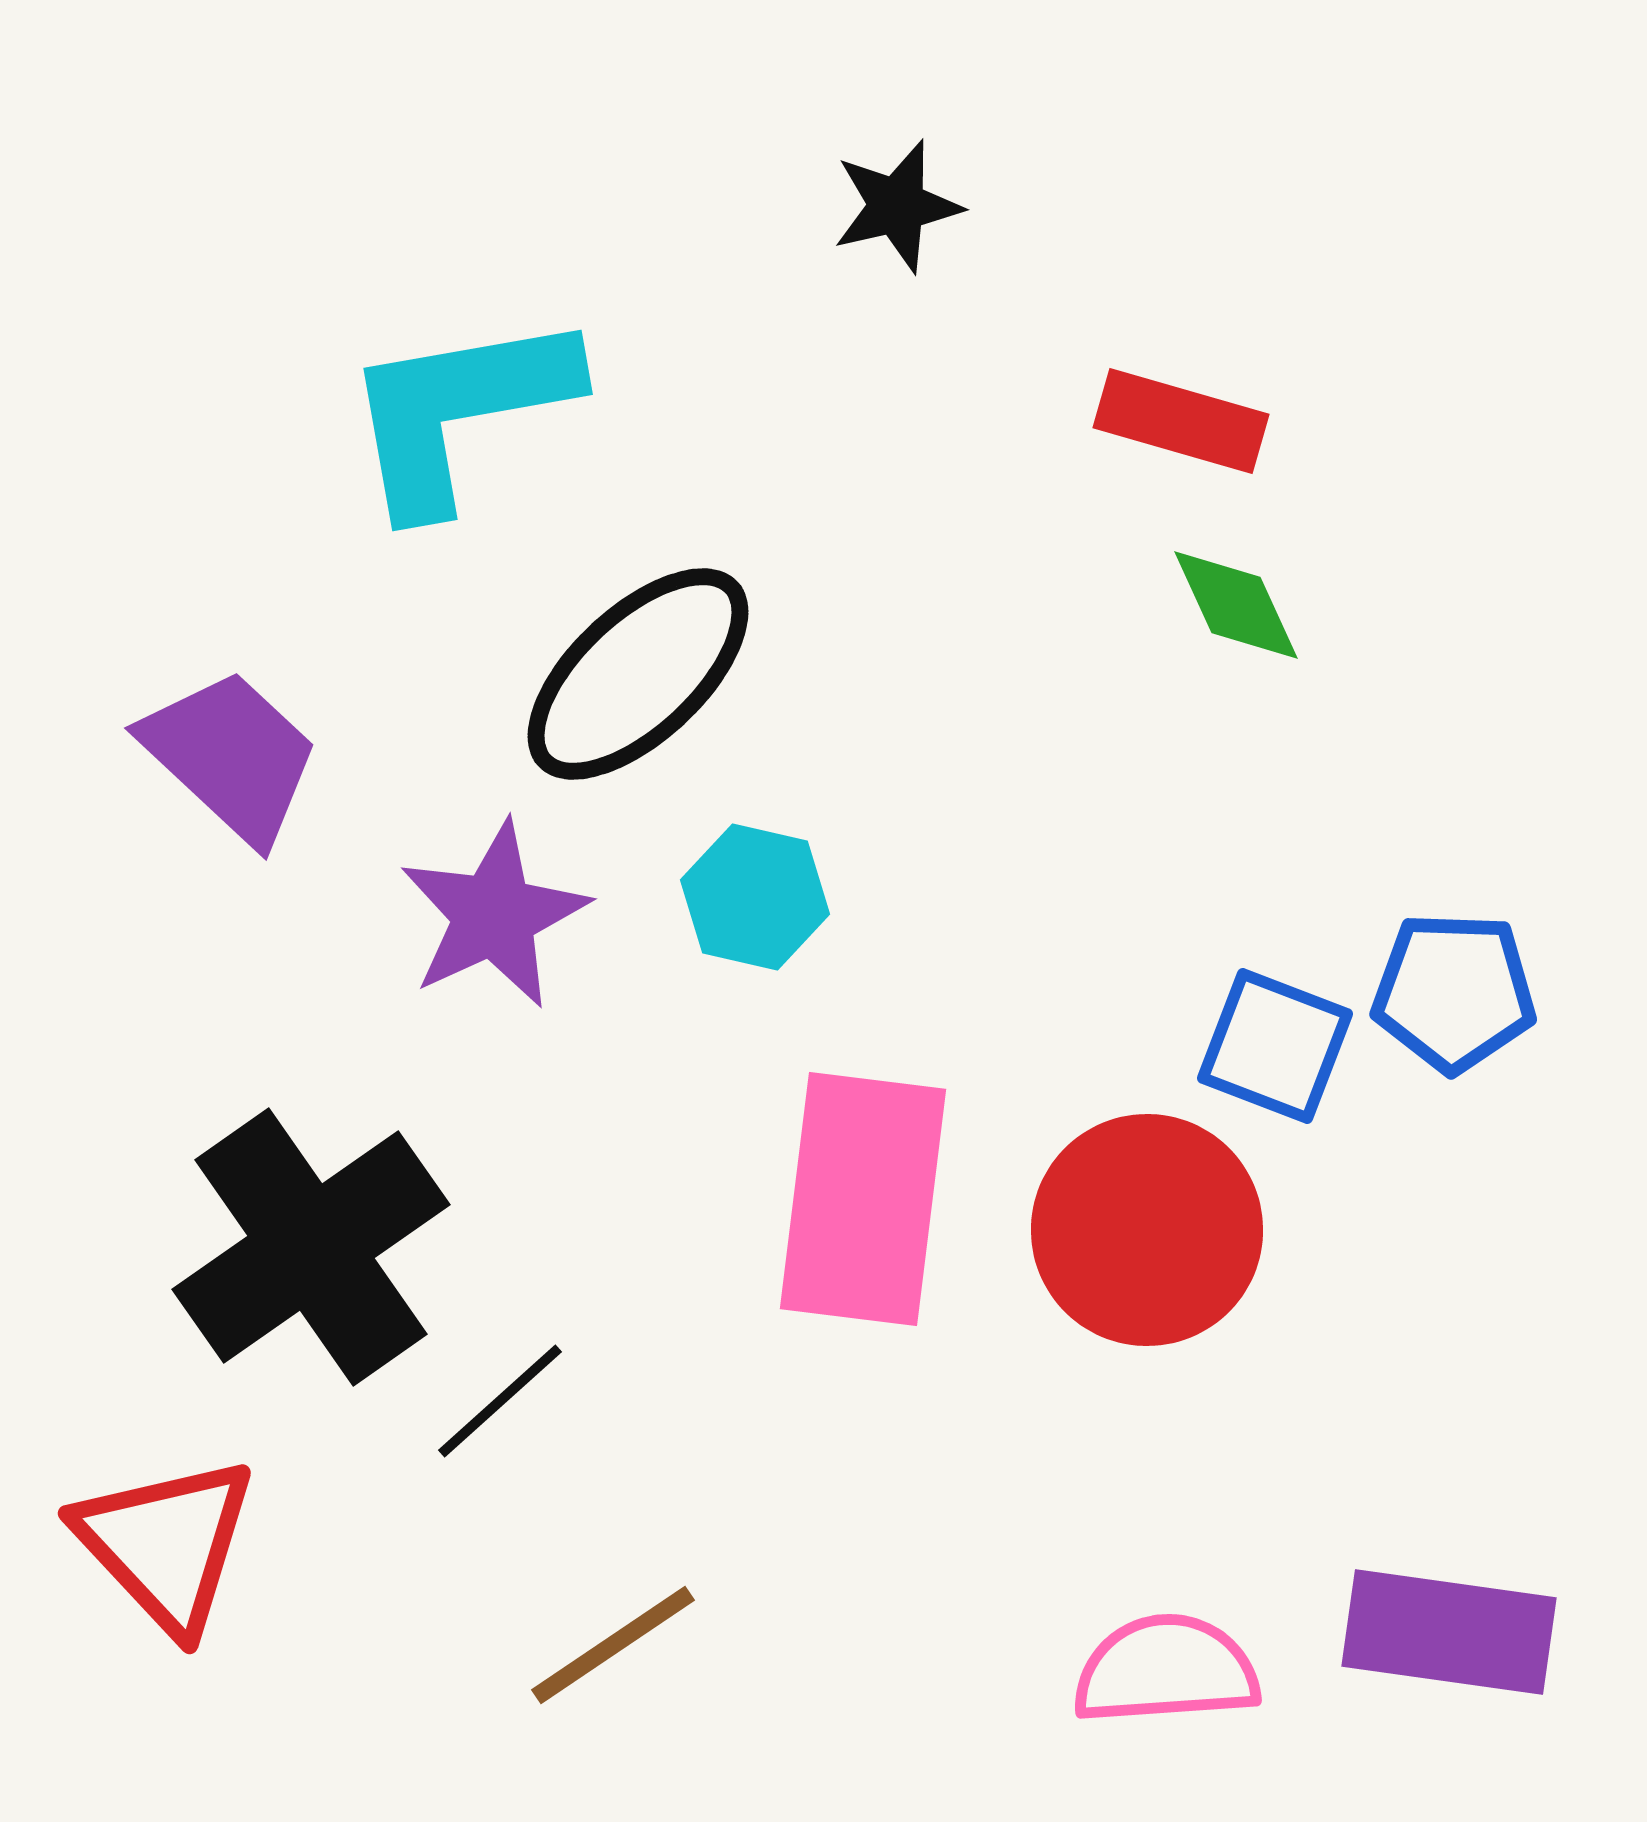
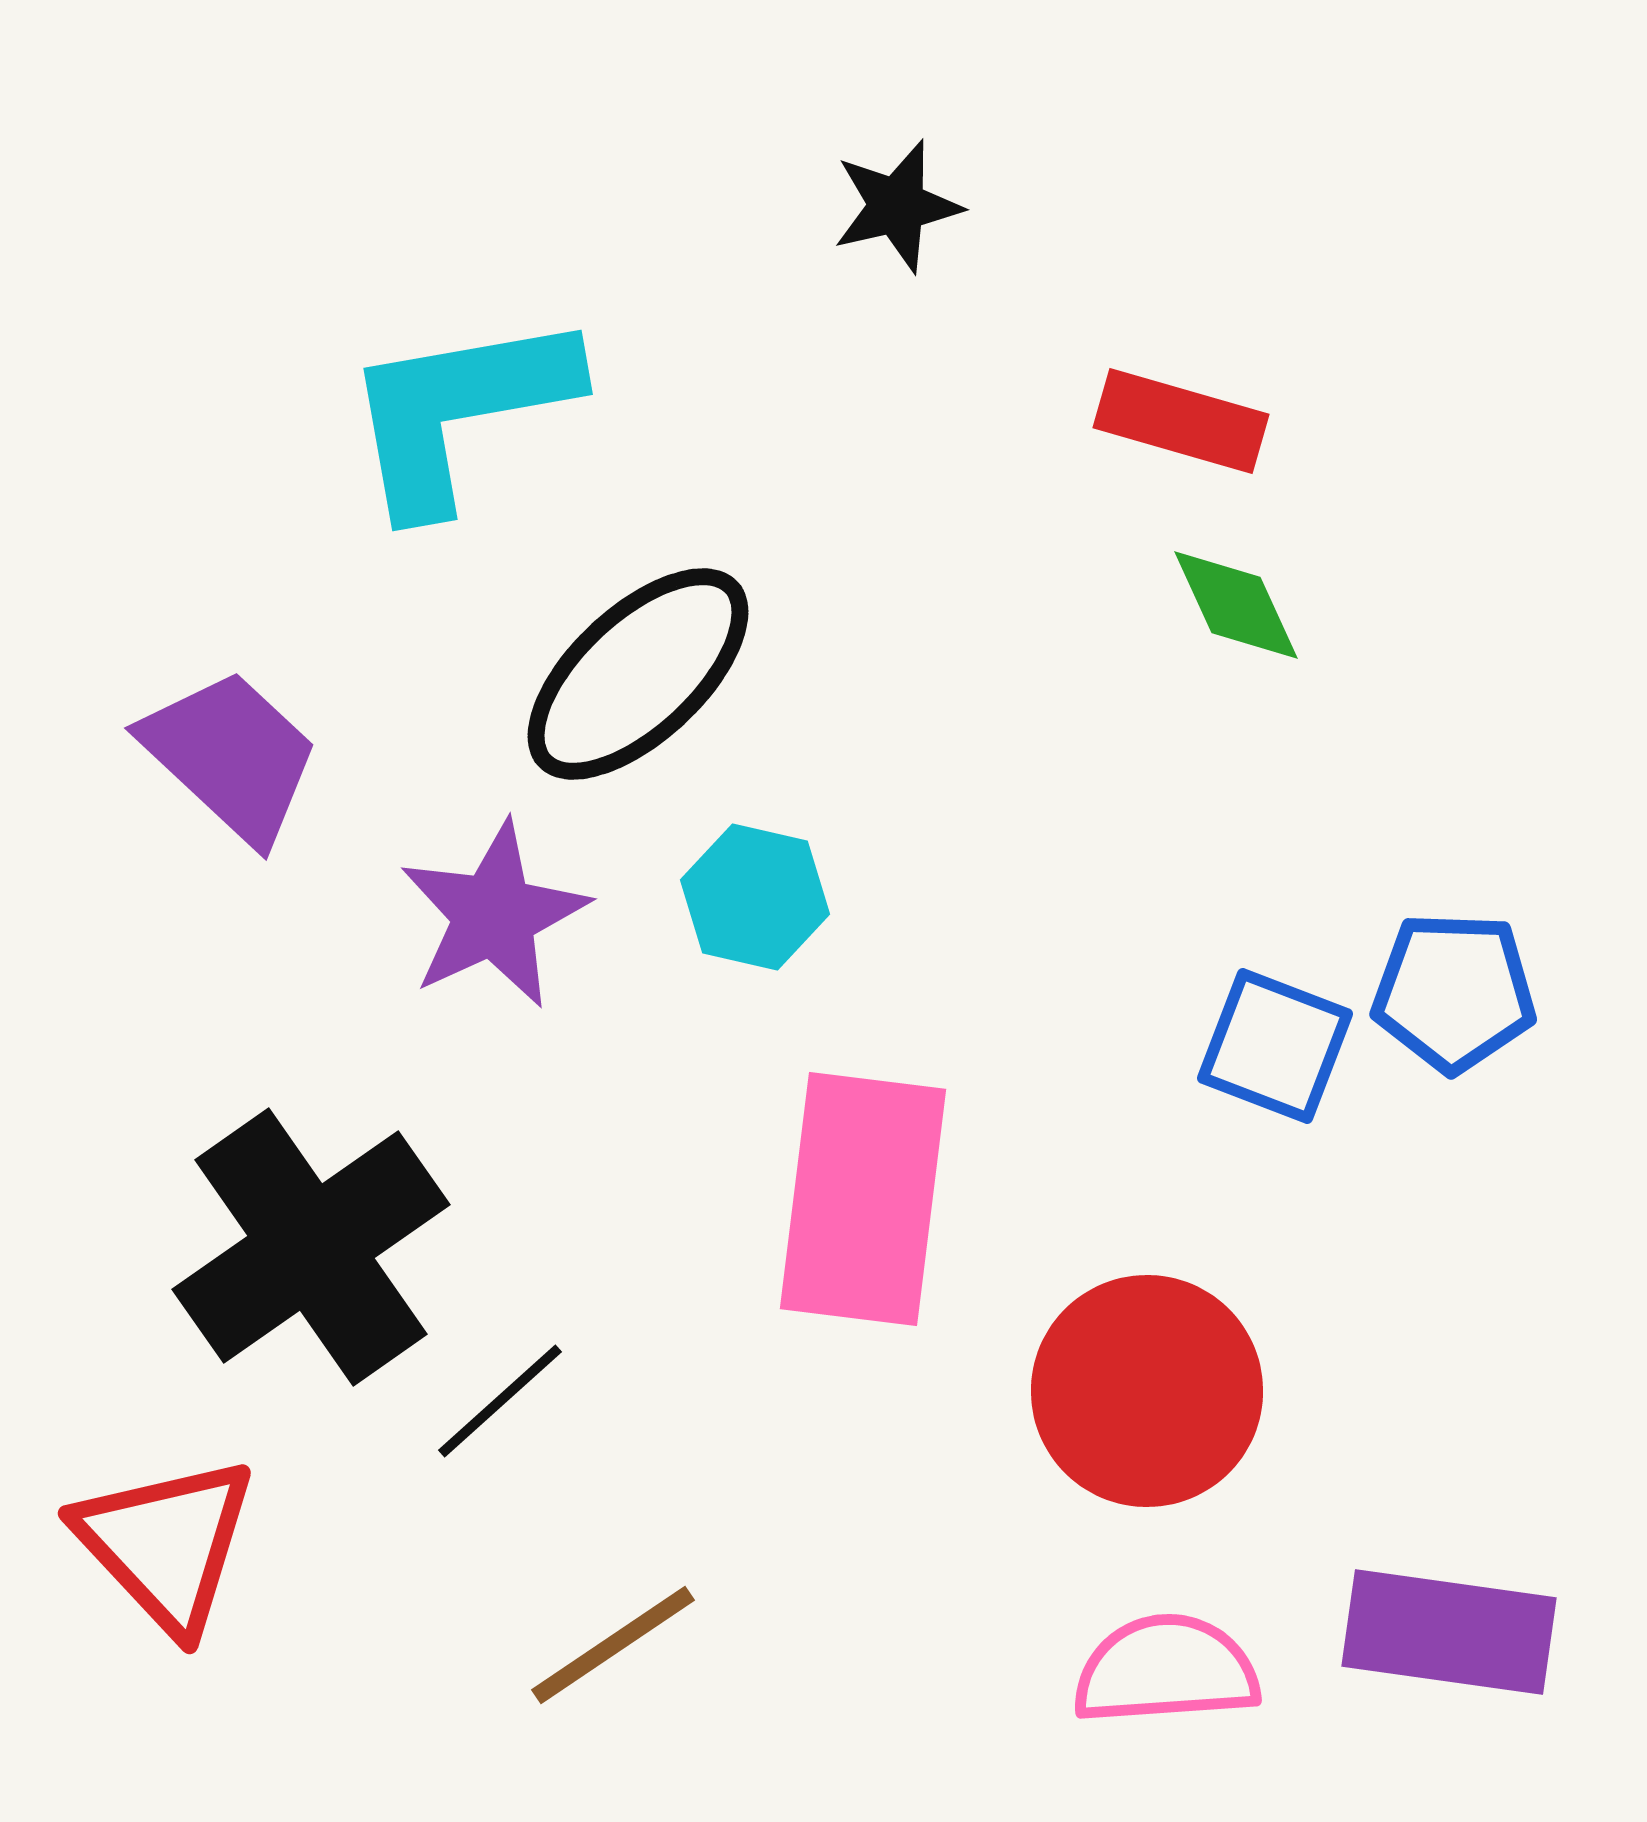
red circle: moved 161 px down
